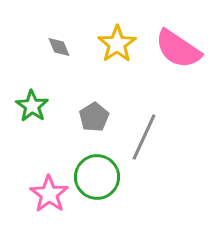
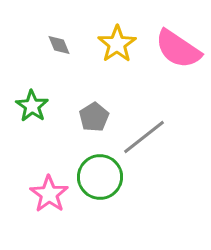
gray diamond: moved 2 px up
gray line: rotated 27 degrees clockwise
green circle: moved 3 px right
